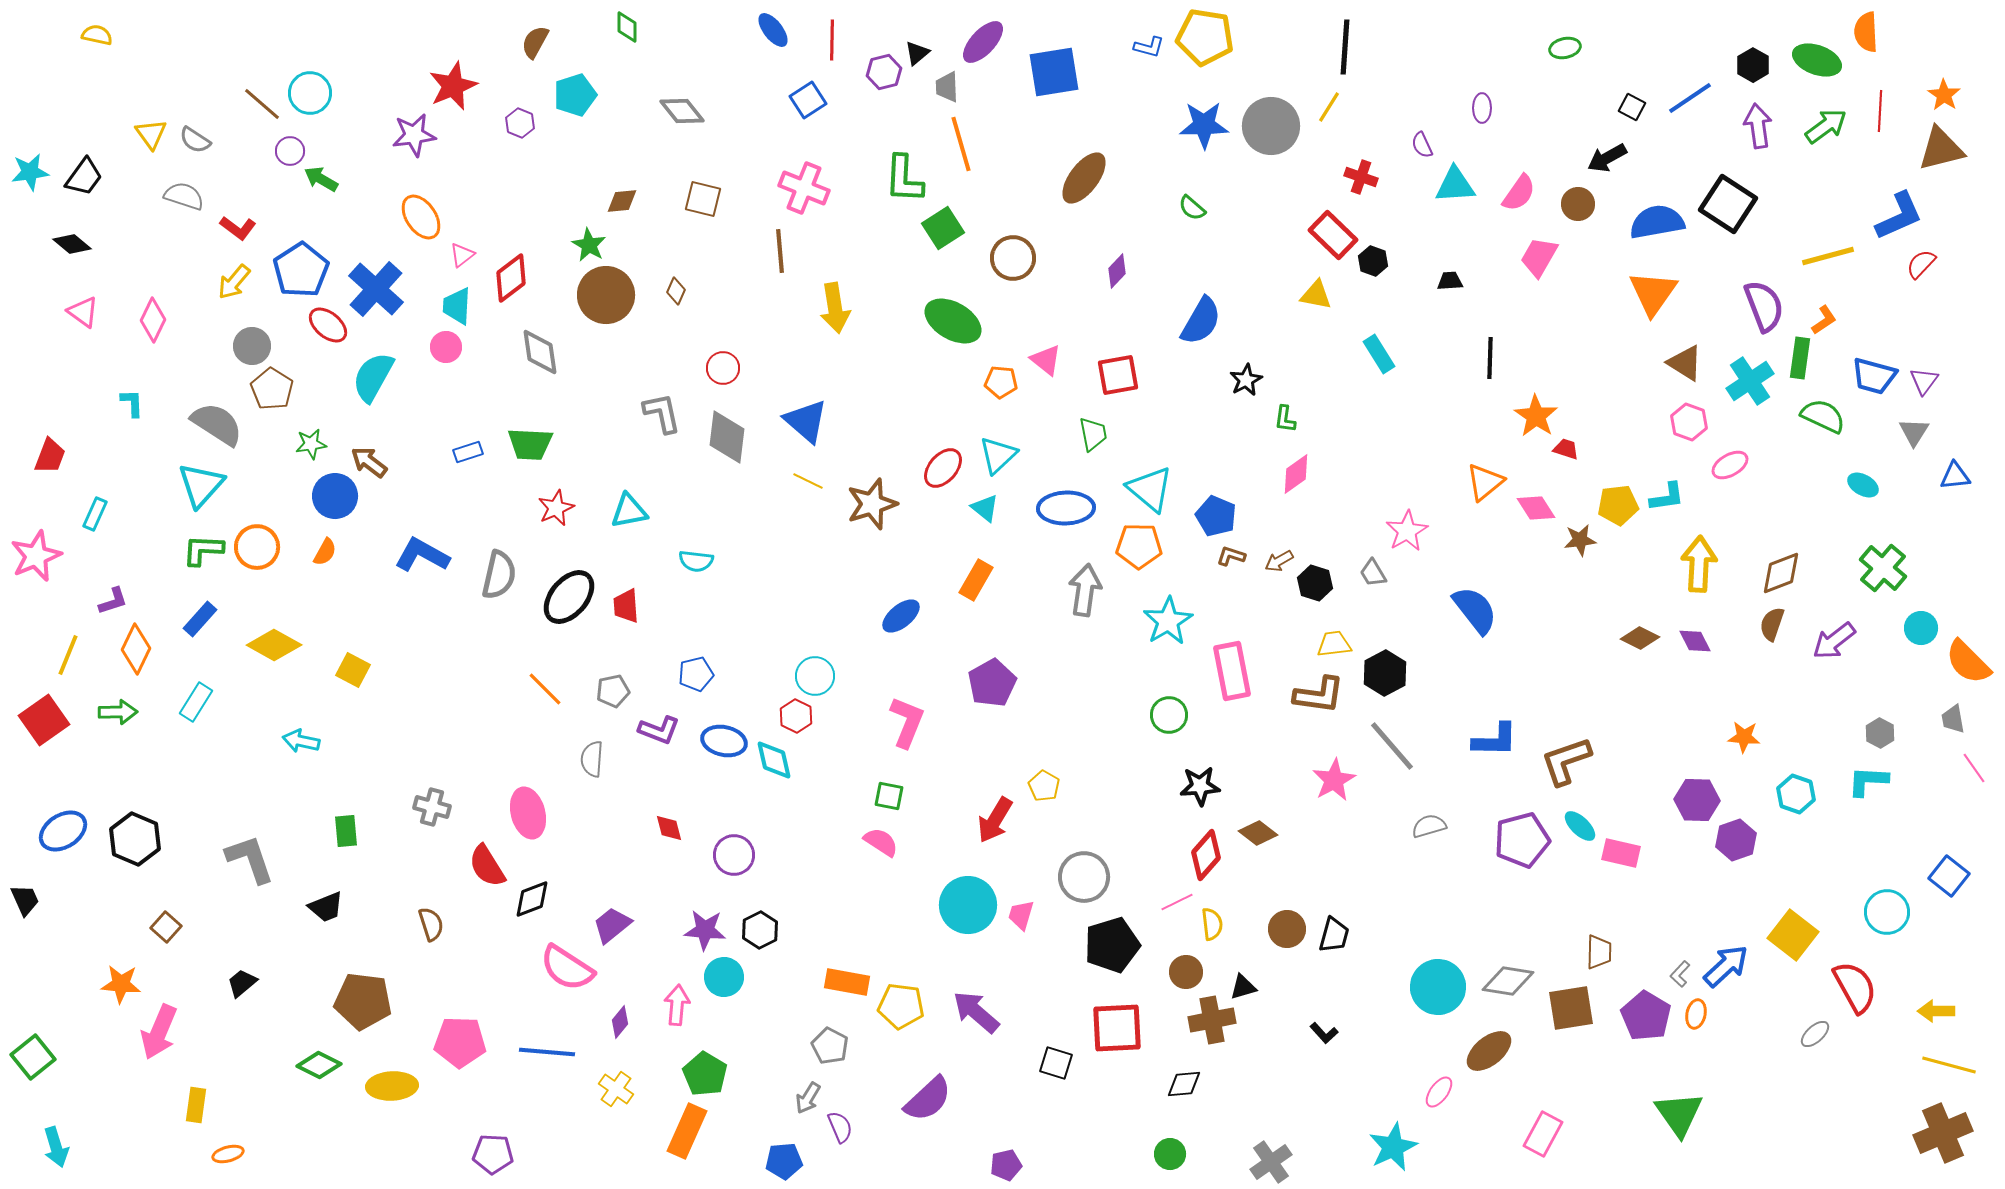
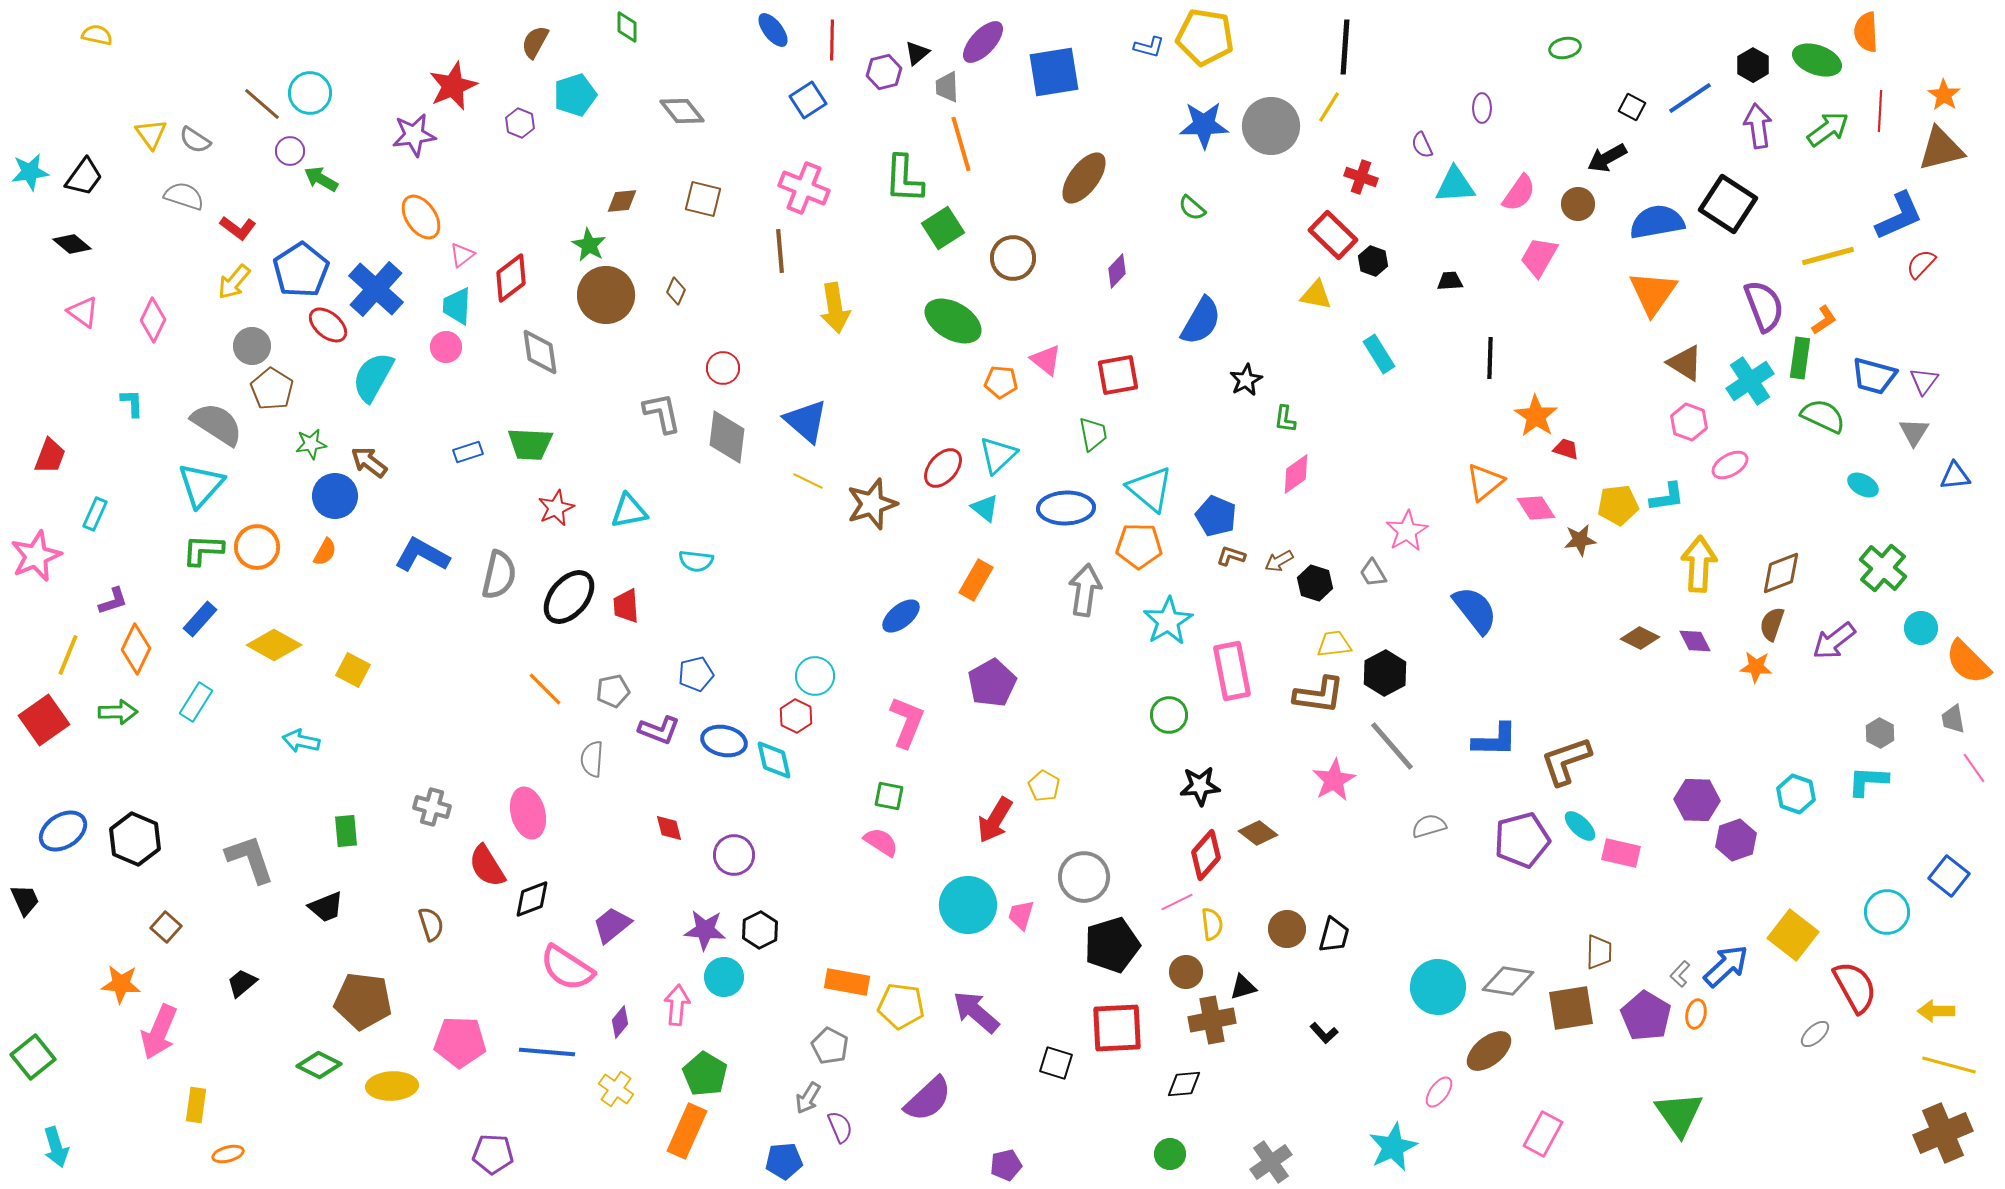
green arrow at (1826, 126): moved 2 px right, 3 px down
orange star at (1744, 737): moved 12 px right, 70 px up
